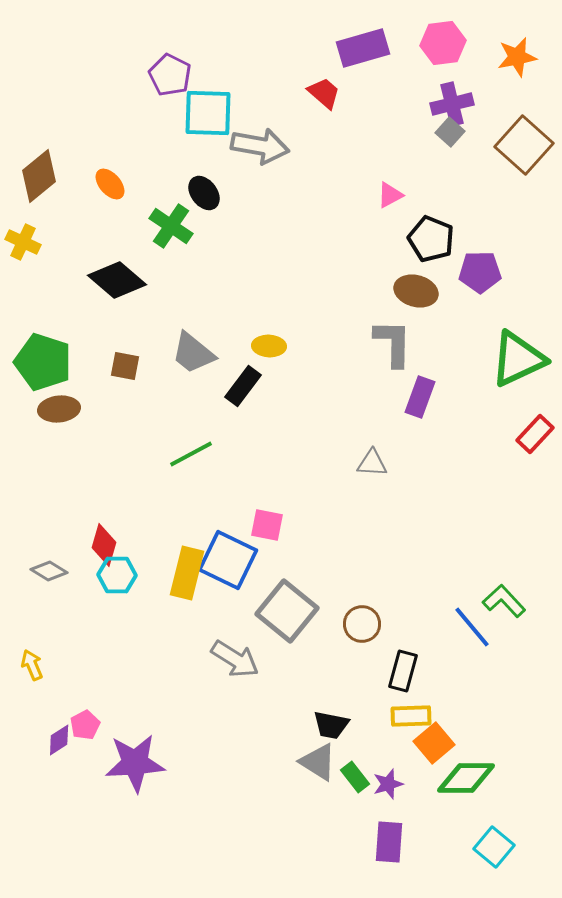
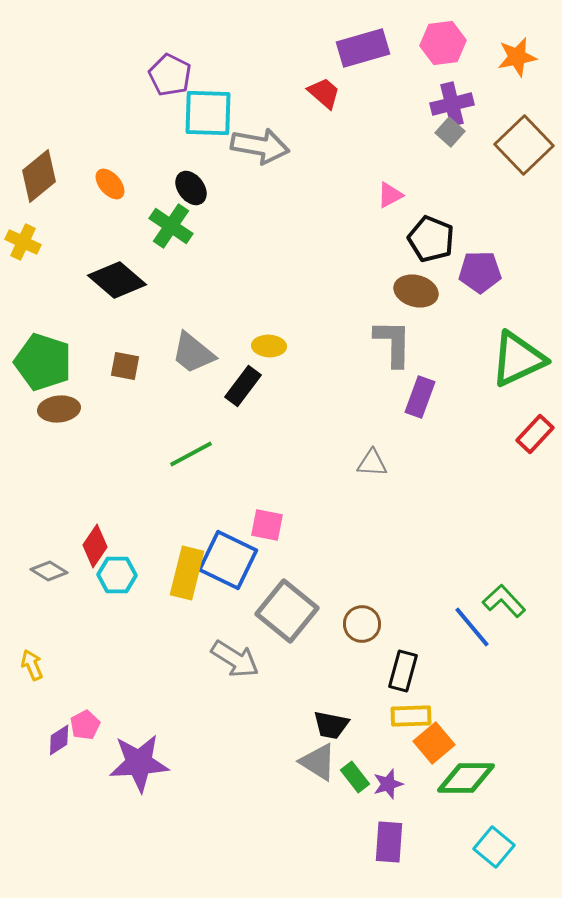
brown square at (524, 145): rotated 4 degrees clockwise
black ellipse at (204, 193): moved 13 px left, 5 px up
red diamond at (104, 545): moved 9 px left, 1 px down; rotated 18 degrees clockwise
purple star at (135, 763): moved 4 px right
